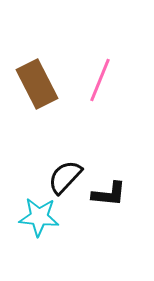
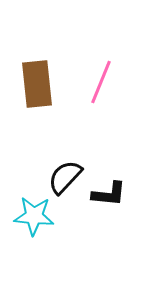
pink line: moved 1 px right, 2 px down
brown rectangle: rotated 21 degrees clockwise
cyan star: moved 5 px left, 1 px up
